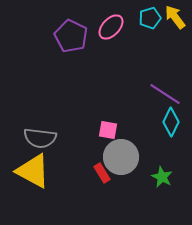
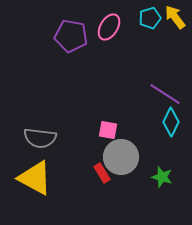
pink ellipse: moved 2 px left; rotated 12 degrees counterclockwise
purple pentagon: rotated 16 degrees counterclockwise
yellow triangle: moved 2 px right, 7 px down
green star: rotated 10 degrees counterclockwise
